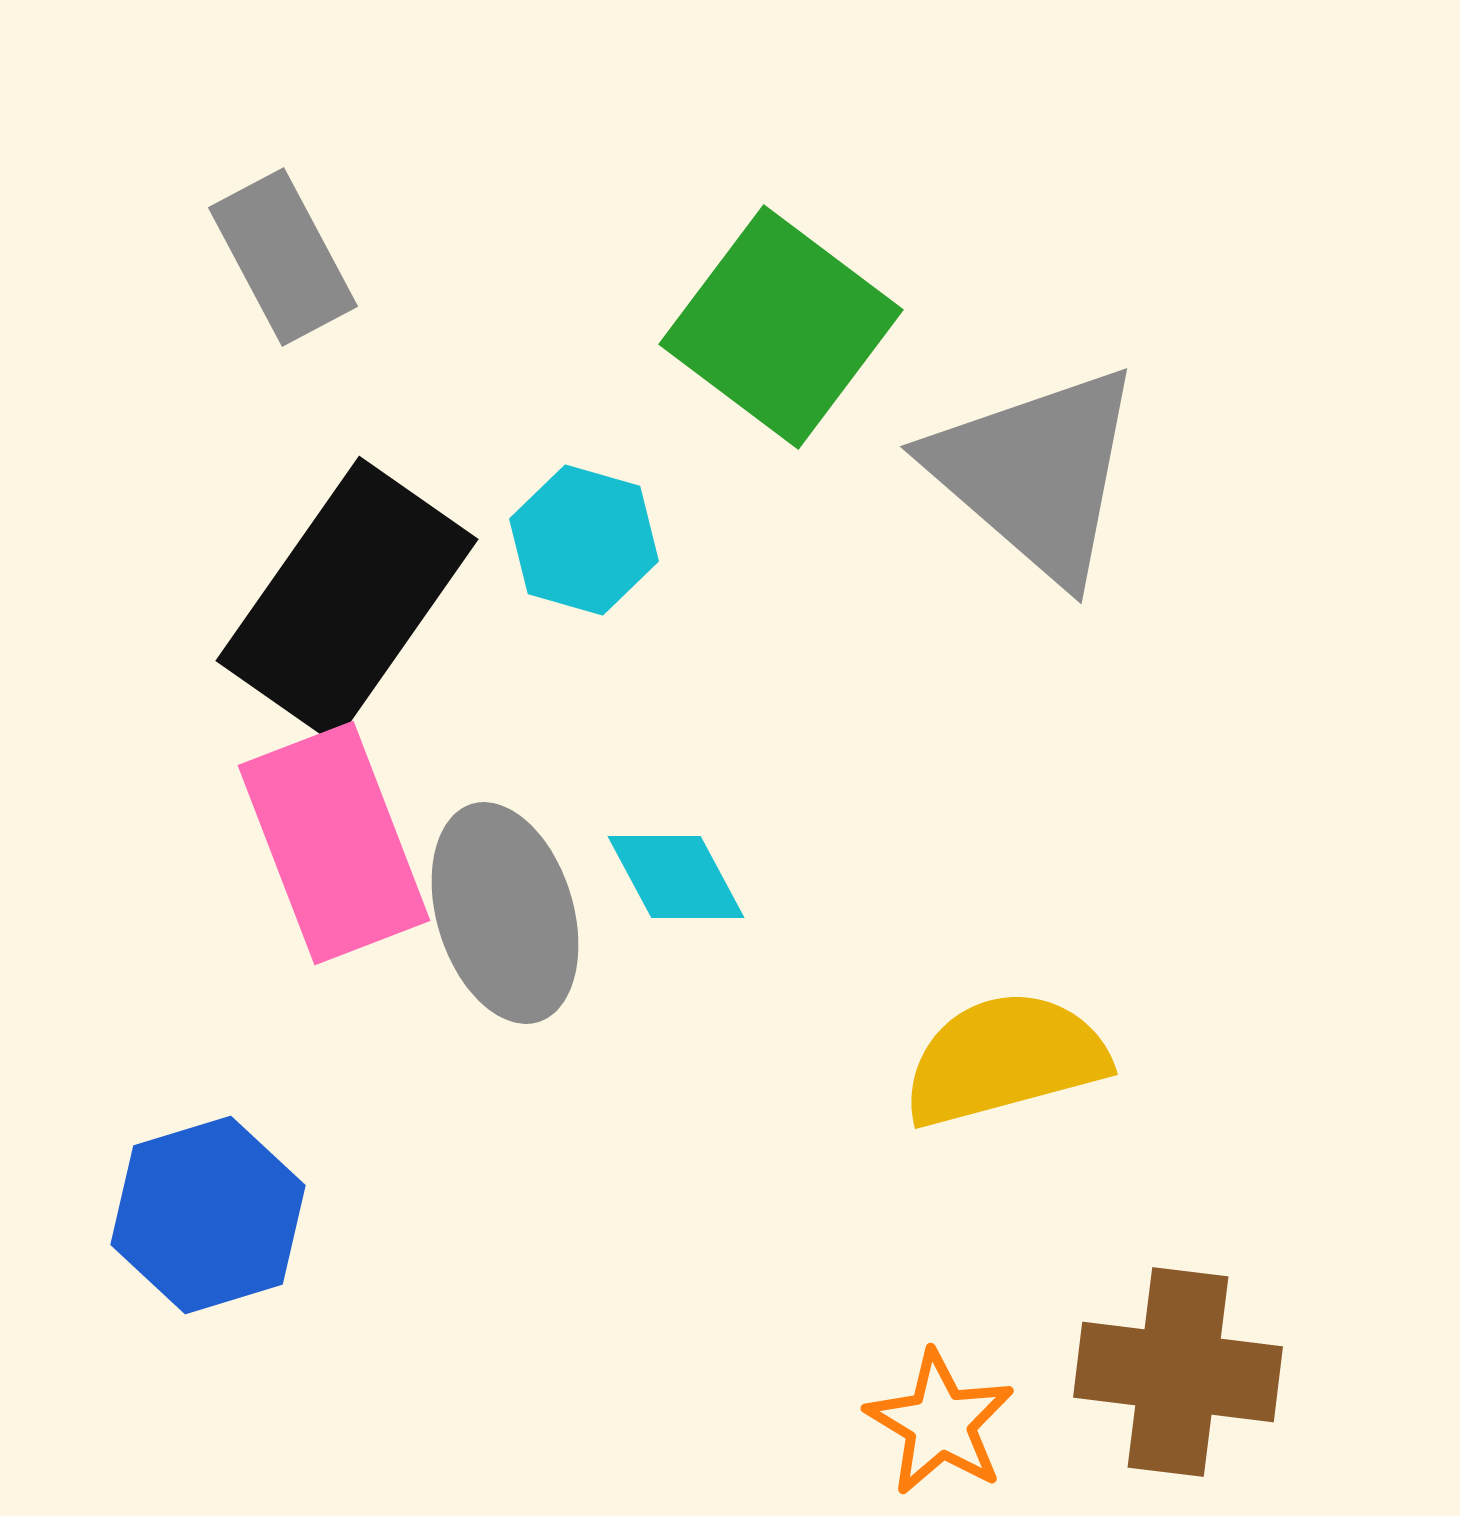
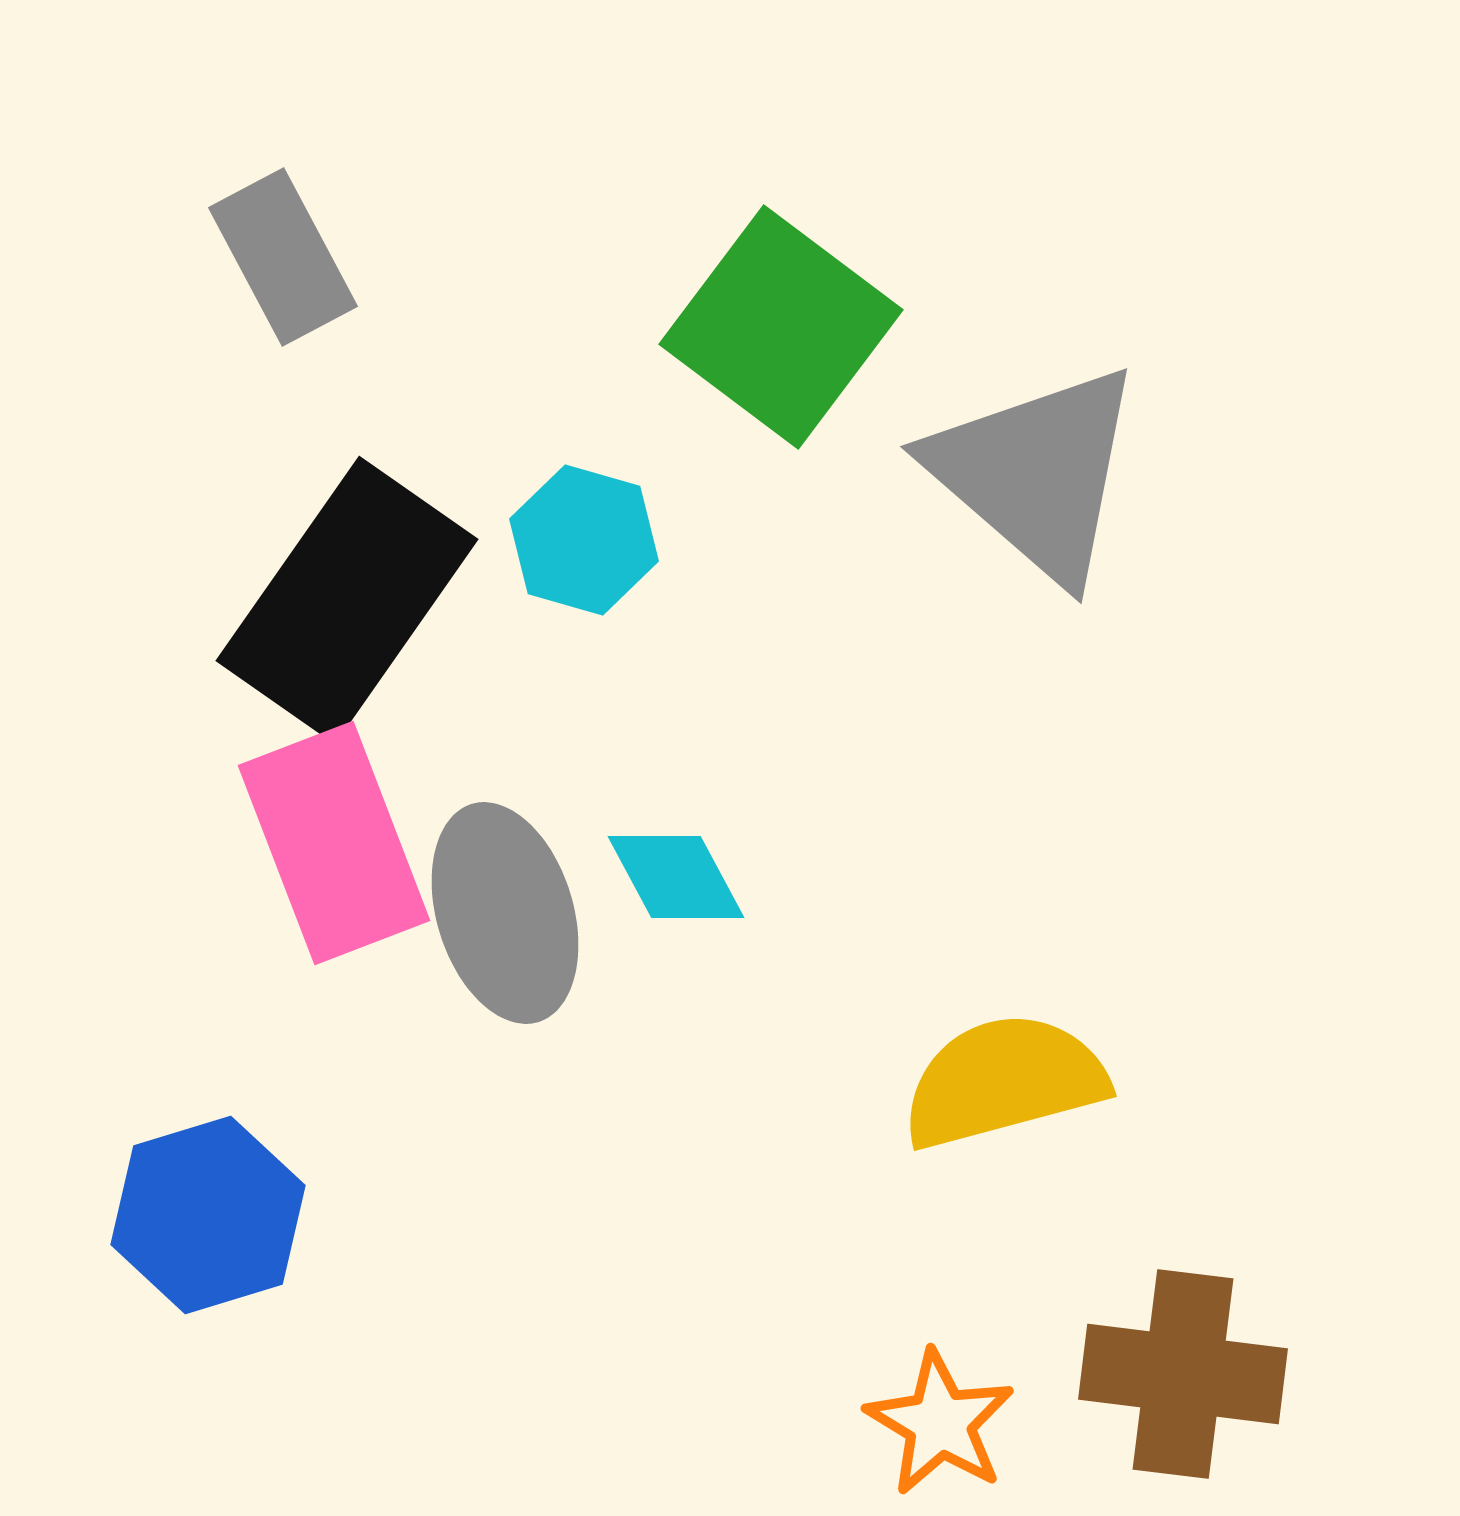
yellow semicircle: moved 1 px left, 22 px down
brown cross: moved 5 px right, 2 px down
